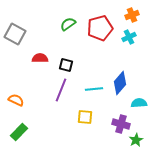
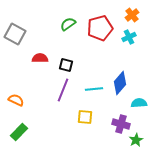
orange cross: rotated 16 degrees counterclockwise
purple line: moved 2 px right
